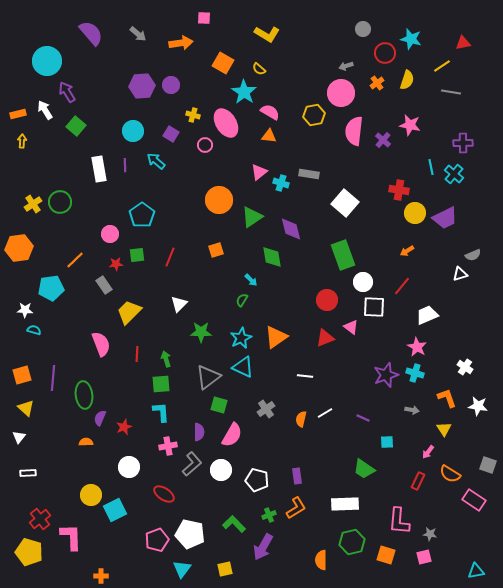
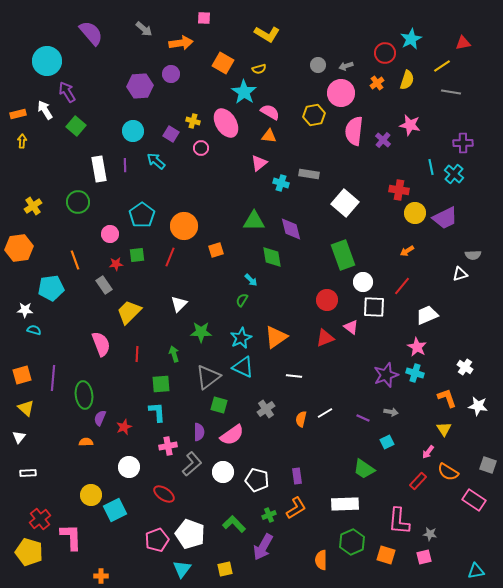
gray circle at (363, 29): moved 45 px left, 36 px down
gray arrow at (138, 34): moved 6 px right, 5 px up
cyan star at (411, 39): rotated 30 degrees clockwise
yellow semicircle at (259, 69): rotated 56 degrees counterclockwise
purple circle at (171, 85): moved 11 px up
purple hexagon at (142, 86): moved 2 px left
yellow cross at (193, 115): moved 6 px down
pink circle at (205, 145): moved 4 px left, 3 px down
pink triangle at (259, 172): moved 9 px up
orange circle at (219, 200): moved 35 px left, 26 px down
green circle at (60, 202): moved 18 px right
yellow cross at (33, 204): moved 2 px down
green triangle at (252, 217): moved 2 px right, 4 px down; rotated 35 degrees clockwise
gray semicircle at (473, 255): rotated 21 degrees clockwise
orange line at (75, 260): rotated 66 degrees counterclockwise
green arrow at (166, 359): moved 8 px right, 5 px up
white line at (305, 376): moved 11 px left
gray arrow at (412, 410): moved 21 px left, 2 px down
cyan L-shape at (161, 412): moved 4 px left
pink semicircle at (232, 435): rotated 25 degrees clockwise
cyan square at (387, 442): rotated 24 degrees counterclockwise
white circle at (221, 470): moved 2 px right, 2 px down
orange semicircle at (450, 474): moved 2 px left, 2 px up
red rectangle at (418, 481): rotated 18 degrees clockwise
white pentagon at (190, 534): rotated 8 degrees clockwise
green hexagon at (352, 542): rotated 10 degrees counterclockwise
